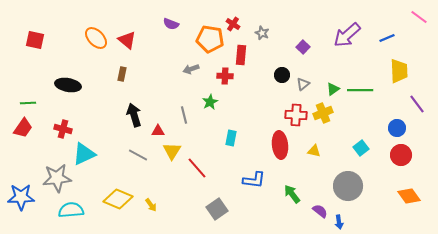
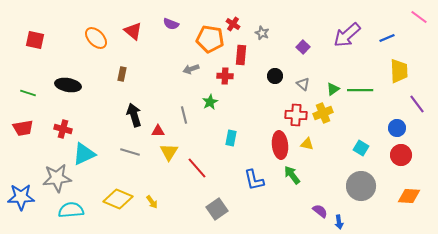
red triangle at (127, 40): moved 6 px right, 9 px up
black circle at (282, 75): moved 7 px left, 1 px down
gray triangle at (303, 84): rotated 40 degrees counterclockwise
green line at (28, 103): moved 10 px up; rotated 21 degrees clockwise
red trapezoid at (23, 128): rotated 45 degrees clockwise
cyan square at (361, 148): rotated 21 degrees counterclockwise
yellow triangle at (172, 151): moved 3 px left, 1 px down
yellow triangle at (314, 151): moved 7 px left, 7 px up
gray line at (138, 155): moved 8 px left, 3 px up; rotated 12 degrees counterclockwise
blue L-shape at (254, 180): rotated 70 degrees clockwise
gray circle at (348, 186): moved 13 px right
green arrow at (292, 194): moved 19 px up
orange diamond at (409, 196): rotated 50 degrees counterclockwise
yellow arrow at (151, 205): moved 1 px right, 3 px up
